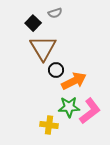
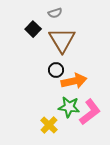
black square: moved 6 px down
brown triangle: moved 19 px right, 8 px up
orange arrow: rotated 15 degrees clockwise
green star: rotated 10 degrees clockwise
pink L-shape: moved 1 px down
yellow cross: rotated 36 degrees clockwise
